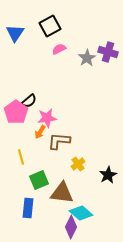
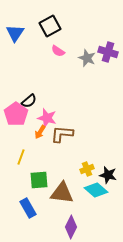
pink semicircle: moved 1 px left, 2 px down; rotated 120 degrees counterclockwise
gray star: rotated 18 degrees counterclockwise
pink pentagon: moved 2 px down
pink star: rotated 24 degrees clockwise
brown L-shape: moved 3 px right, 7 px up
yellow line: rotated 35 degrees clockwise
yellow cross: moved 9 px right, 5 px down; rotated 16 degrees clockwise
black star: rotated 30 degrees counterclockwise
green square: rotated 18 degrees clockwise
blue rectangle: rotated 36 degrees counterclockwise
cyan diamond: moved 15 px right, 23 px up
